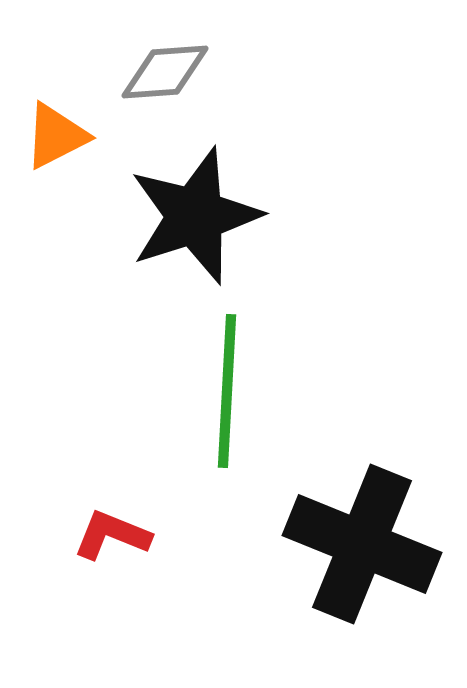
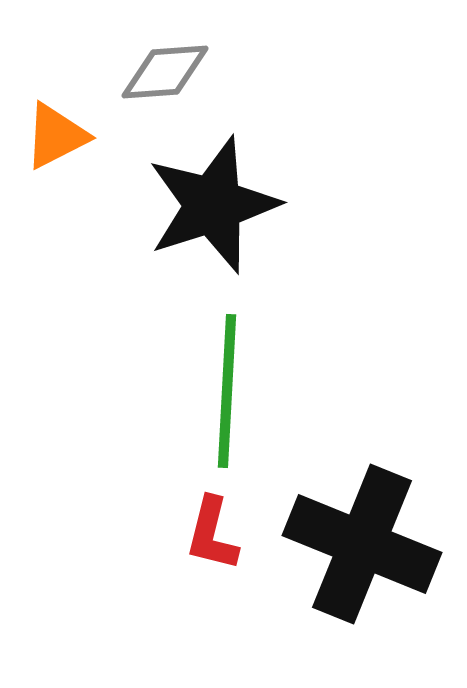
black star: moved 18 px right, 11 px up
red L-shape: moved 100 px right, 1 px up; rotated 98 degrees counterclockwise
